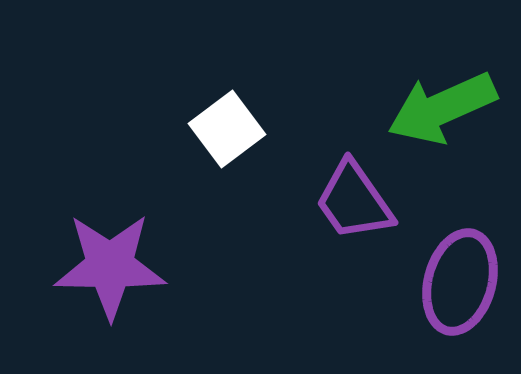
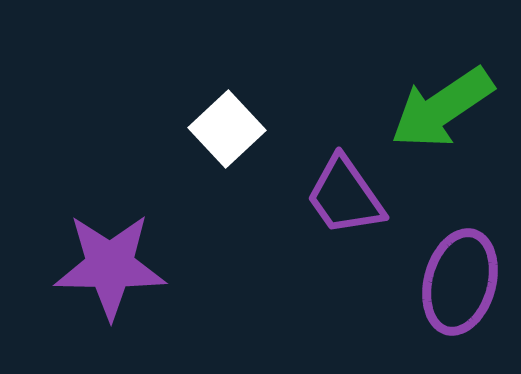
green arrow: rotated 10 degrees counterclockwise
white square: rotated 6 degrees counterclockwise
purple trapezoid: moved 9 px left, 5 px up
